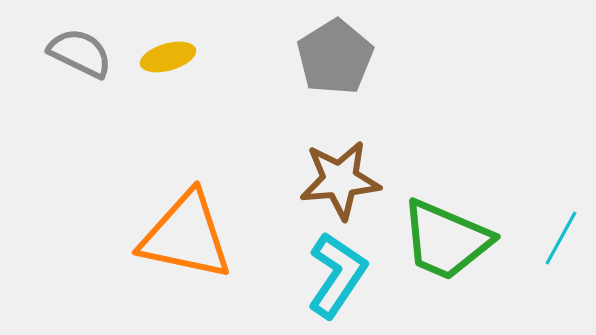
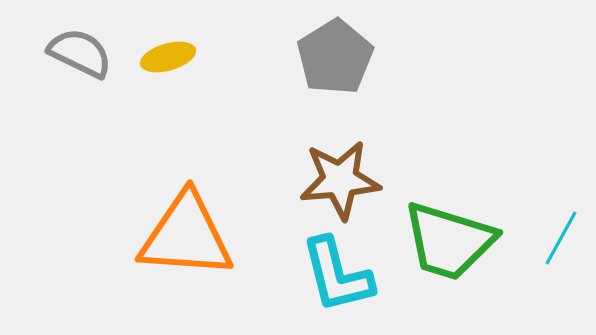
orange triangle: rotated 8 degrees counterclockwise
green trapezoid: moved 3 px right, 1 px down; rotated 6 degrees counterclockwise
cyan L-shape: rotated 132 degrees clockwise
